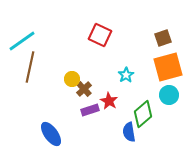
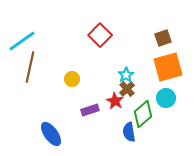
red square: rotated 20 degrees clockwise
brown cross: moved 43 px right
cyan circle: moved 3 px left, 3 px down
red star: moved 6 px right
